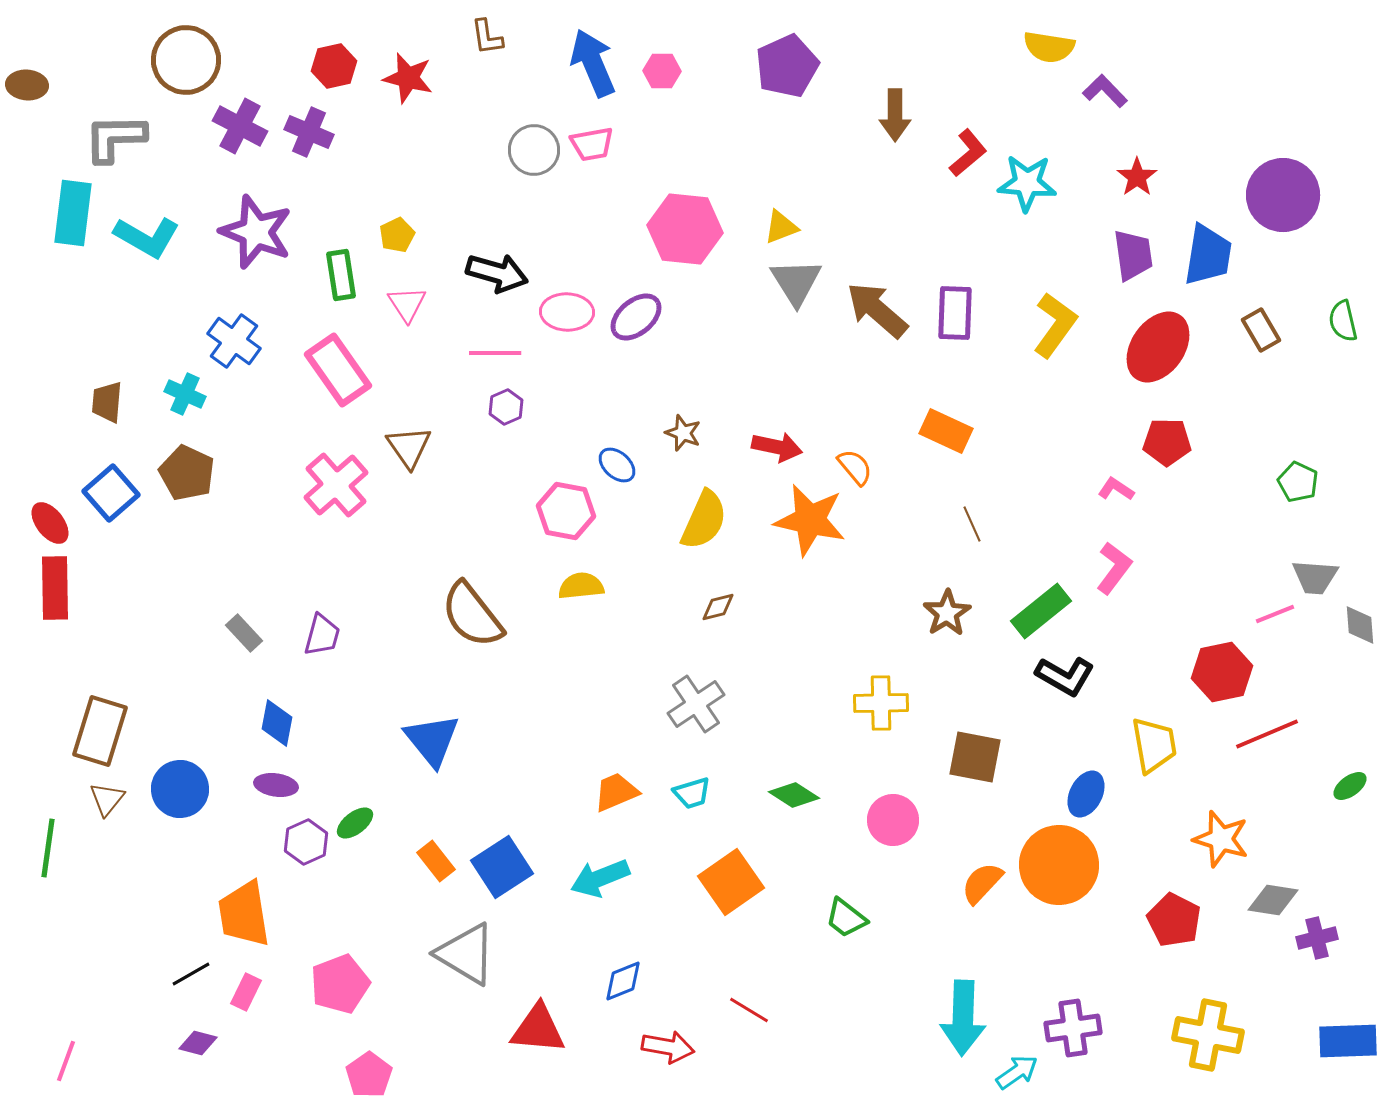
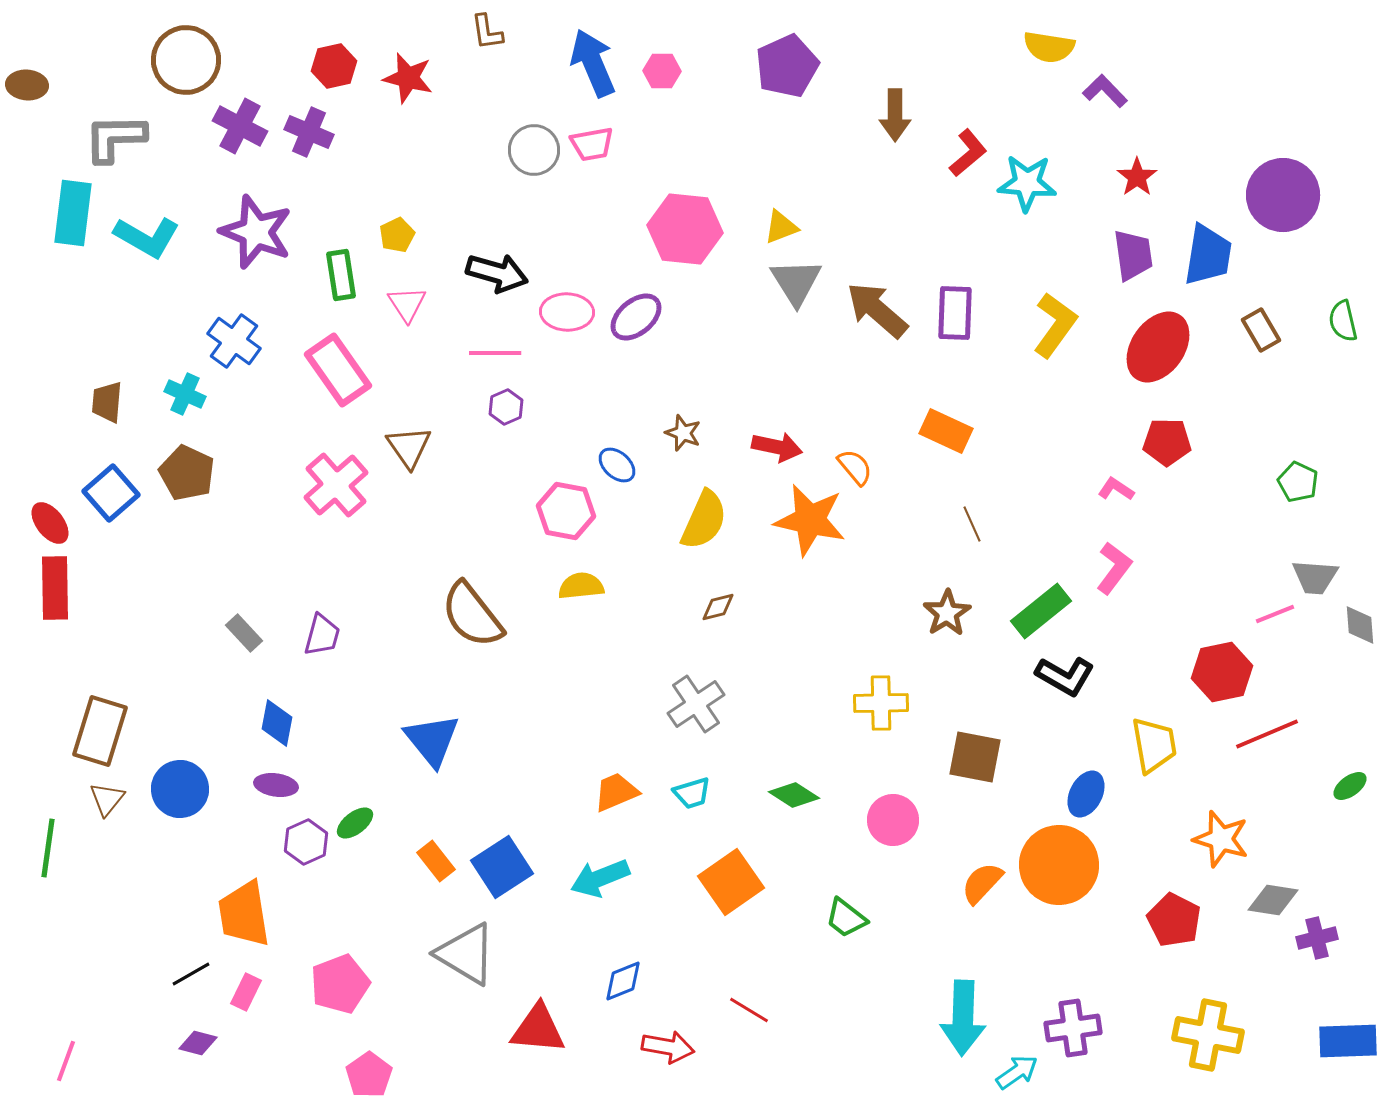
brown L-shape at (487, 37): moved 5 px up
